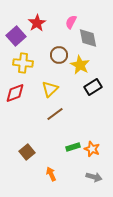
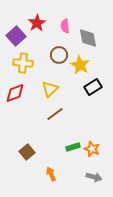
pink semicircle: moved 6 px left, 4 px down; rotated 32 degrees counterclockwise
